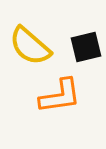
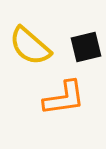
orange L-shape: moved 4 px right, 2 px down
